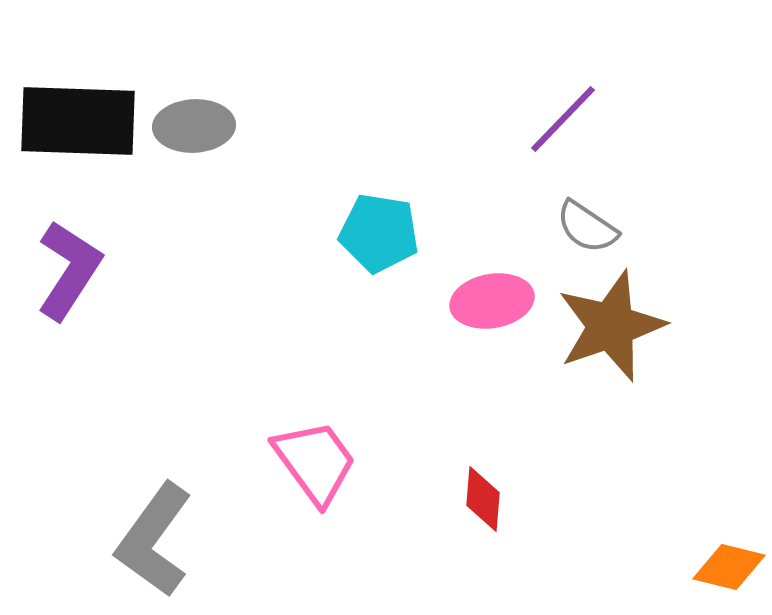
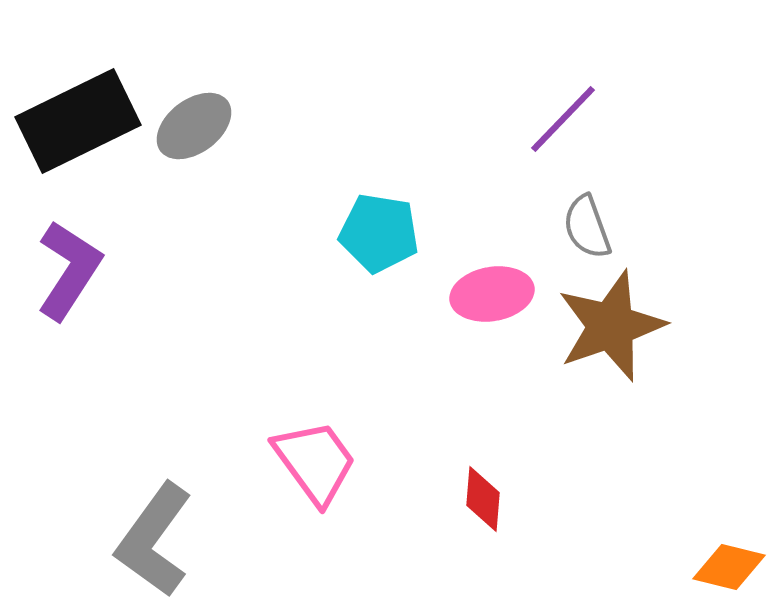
black rectangle: rotated 28 degrees counterclockwise
gray ellipse: rotated 34 degrees counterclockwise
gray semicircle: rotated 36 degrees clockwise
pink ellipse: moved 7 px up
